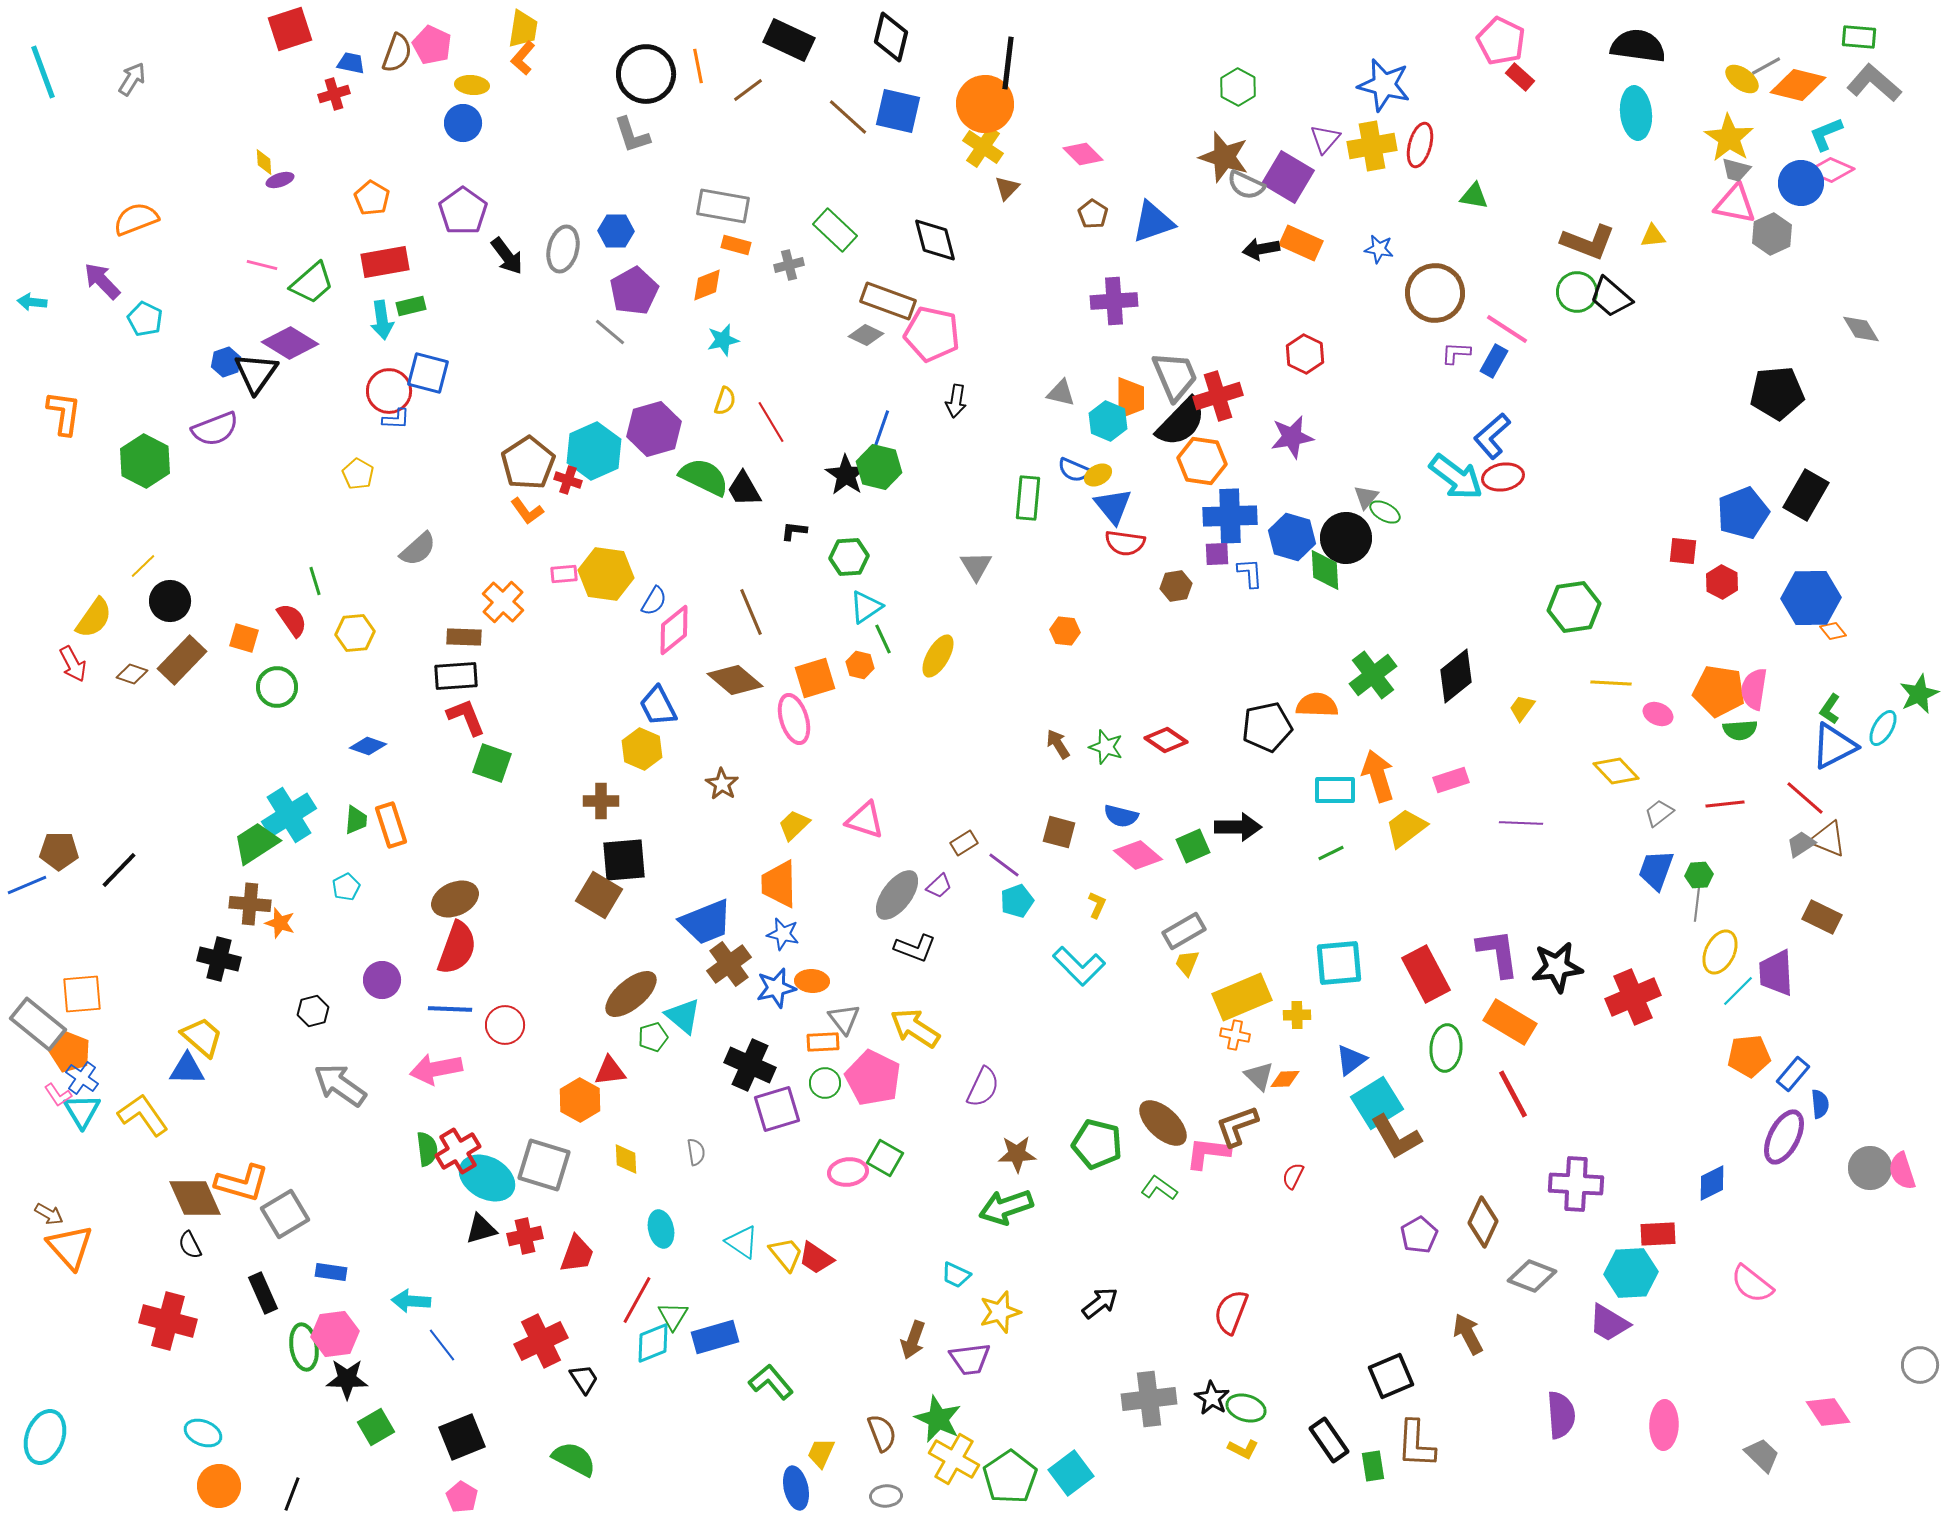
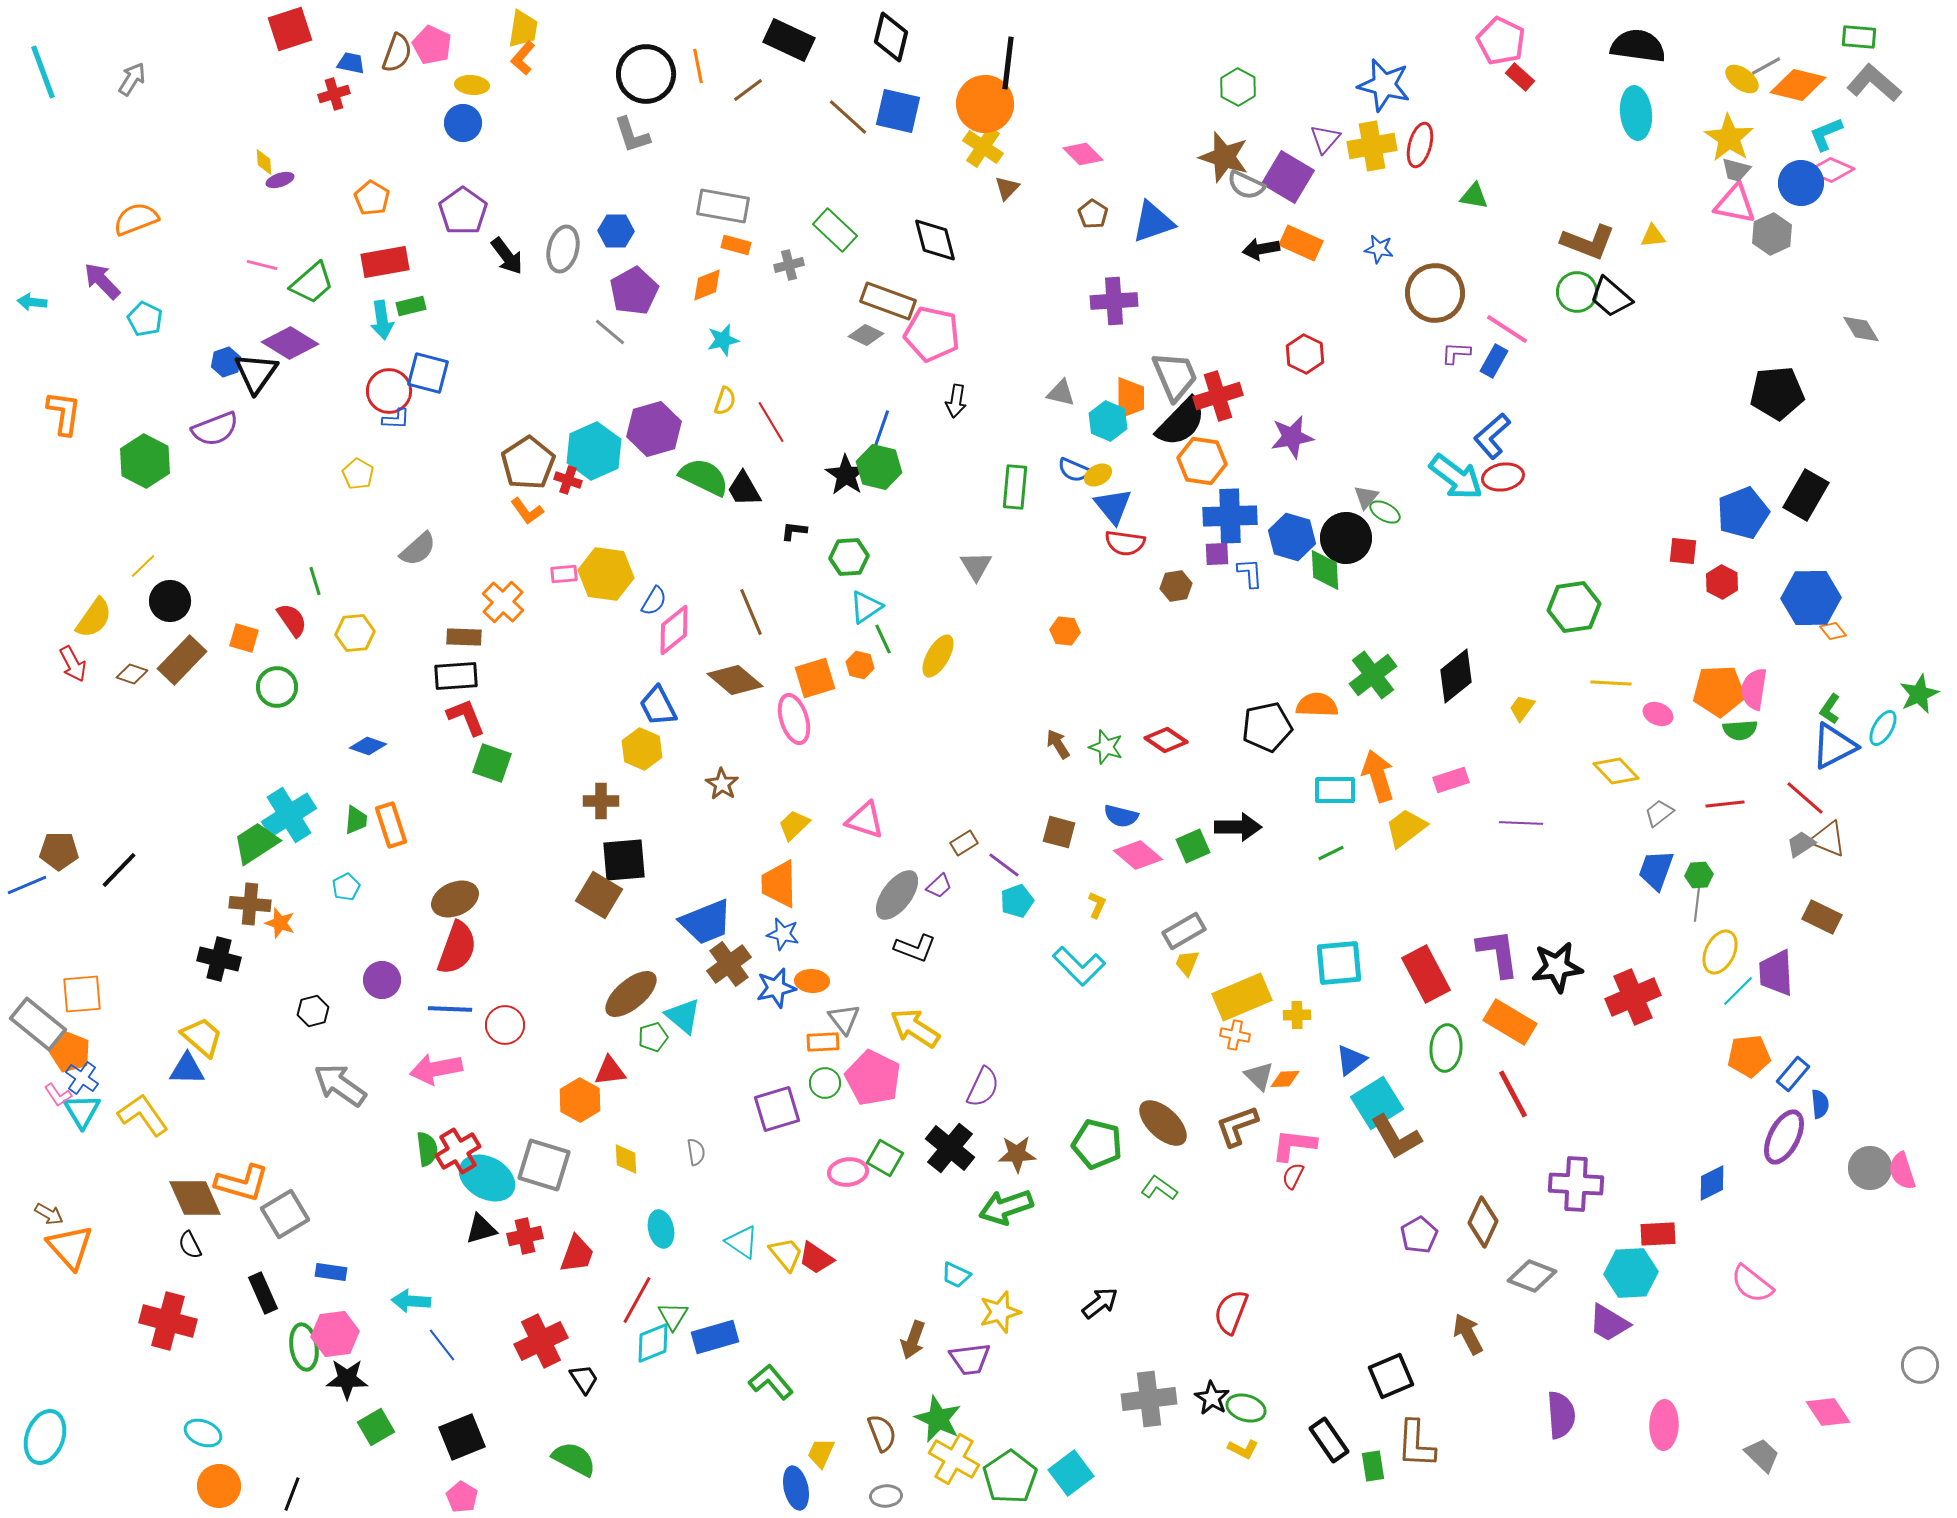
green rectangle at (1028, 498): moved 13 px left, 11 px up
orange pentagon at (1719, 691): rotated 12 degrees counterclockwise
black cross at (750, 1065): moved 200 px right, 83 px down; rotated 15 degrees clockwise
pink L-shape at (1208, 1153): moved 86 px right, 8 px up
